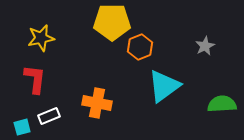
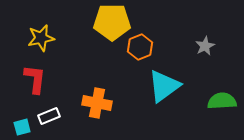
green semicircle: moved 3 px up
